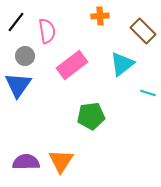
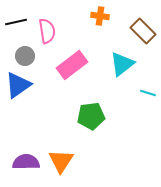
orange cross: rotated 12 degrees clockwise
black line: rotated 40 degrees clockwise
blue triangle: rotated 20 degrees clockwise
